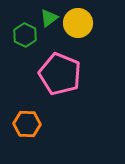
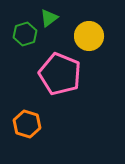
yellow circle: moved 11 px right, 13 px down
green hexagon: moved 1 px up; rotated 15 degrees clockwise
orange hexagon: rotated 16 degrees clockwise
